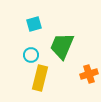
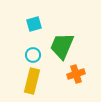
cyan circle: moved 2 px right
orange cross: moved 13 px left
yellow rectangle: moved 8 px left, 3 px down
